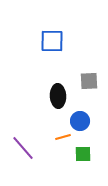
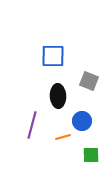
blue square: moved 1 px right, 15 px down
gray square: rotated 24 degrees clockwise
blue circle: moved 2 px right
purple line: moved 9 px right, 23 px up; rotated 56 degrees clockwise
green square: moved 8 px right, 1 px down
